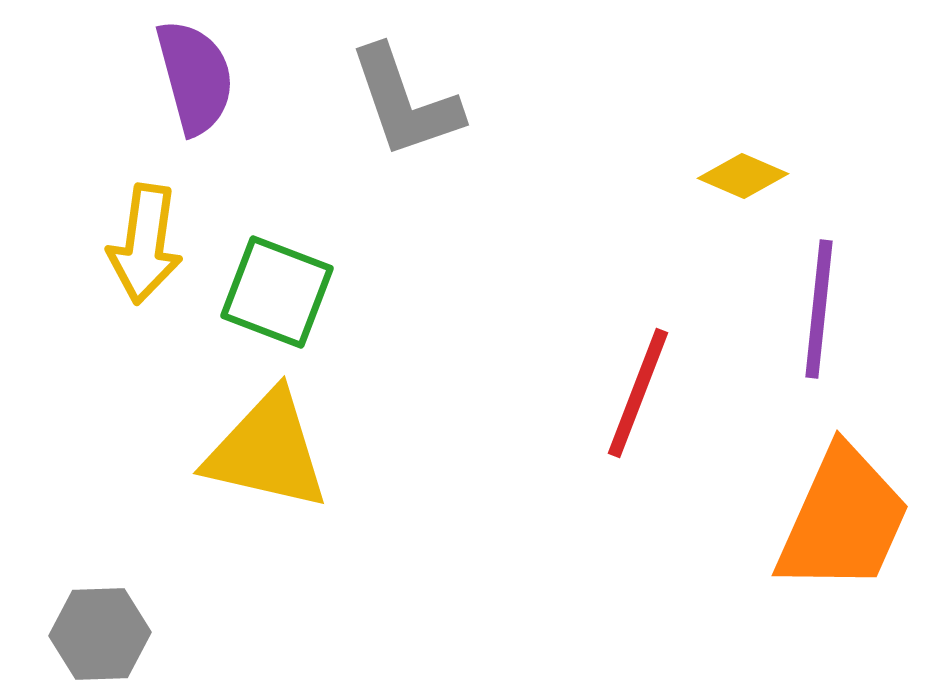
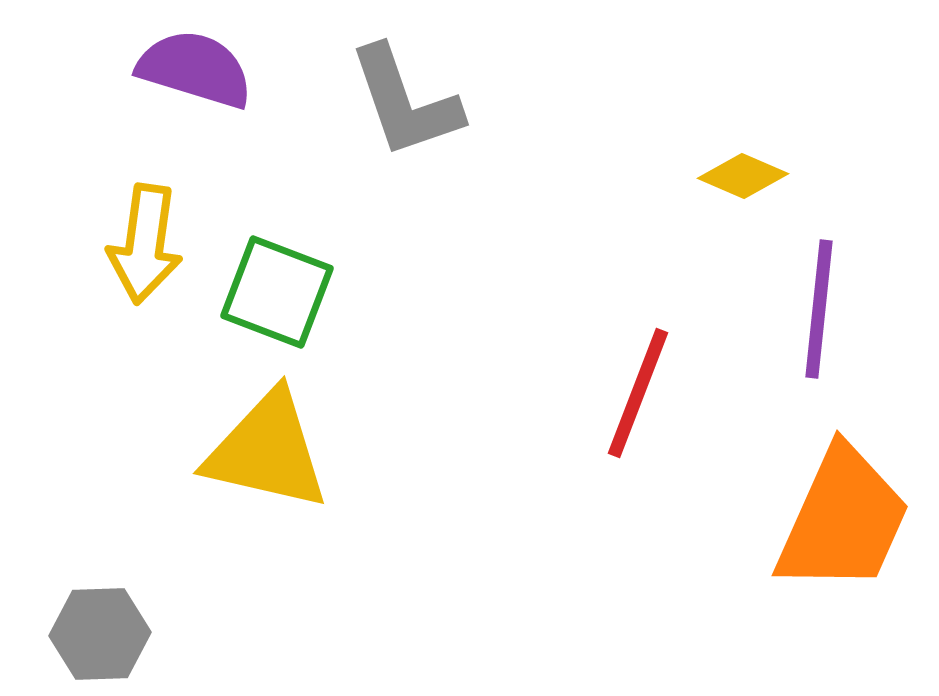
purple semicircle: moved 8 px up; rotated 58 degrees counterclockwise
